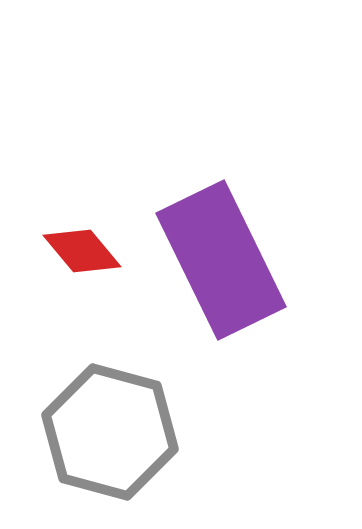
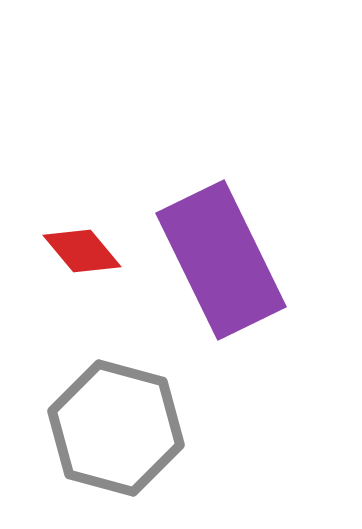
gray hexagon: moved 6 px right, 4 px up
